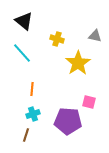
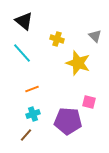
gray triangle: rotated 32 degrees clockwise
yellow star: rotated 20 degrees counterclockwise
orange line: rotated 64 degrees clockwise
brown line: rotated 24 degrees clockwise
